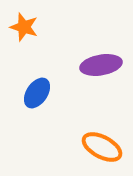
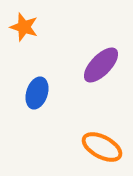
purple ellipse: rotated 36 degrees counterclockwise
blue ellipse: rotated 16 degrees counterclockwise
